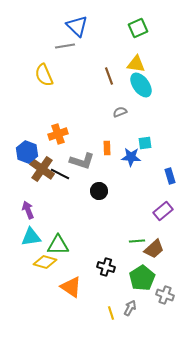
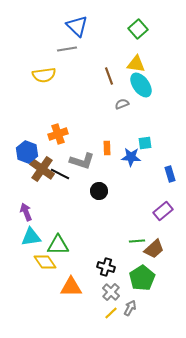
green square: moved 1 px down; rotated 18 degrees counterclockwise
gray line: moved 2 px right, 3 px down
yellow semicircle: rotated 75 degrees counterclockwise
gray semicircle: moved 2 px right, 8 px up
blue rectangle: moved 2 px up
purple arrow: moved 2 px left, 2 px down
yellow diamond: rotated 40 degrees clockwise
orange triangle: rotated 35 degrees counterclockwise
gray cross: moved 54 px left, 3 px up; rotated 24 degrees clockwise
yellow line: rotated 64 degrees clockwise
